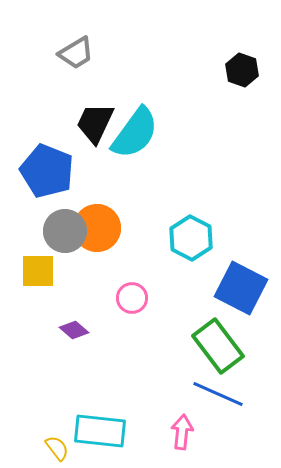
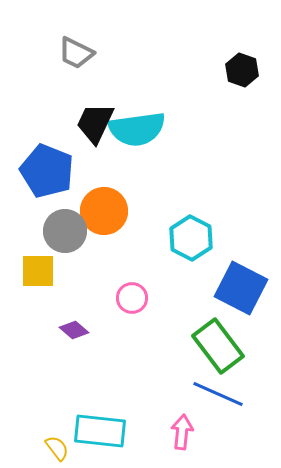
gray trapezoid: rotated 57 degrees clockwise
cyan semicircle: moved 2 px right, 4 px up; rotated 46 degrees clockwise
orange circle: moved 7 px right, 17 px up
